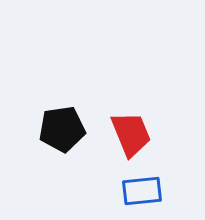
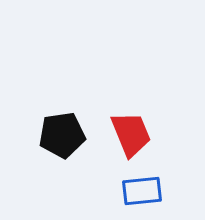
black pentagon: moved 6 px down
